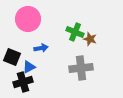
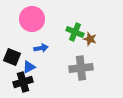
pink circle: moved 4 px right
